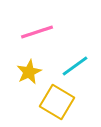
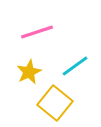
yellow square: moved 2 px left, 1 px down; rotated 8 degrees clockwise
